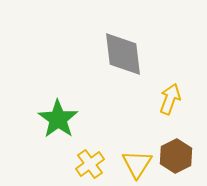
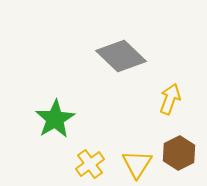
gray diamond: moved 2 px left, 2 px down; rotated 39 degrees counterclockwise
green star: moved 3 px left; rotated 6 degrees clockwise
brown hexagon: moved 3 px right, 3 px up
